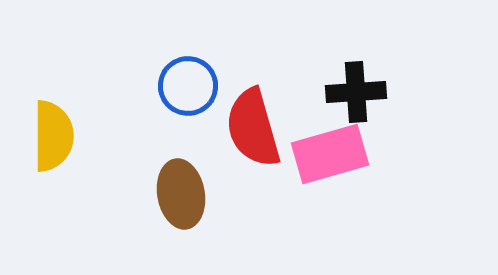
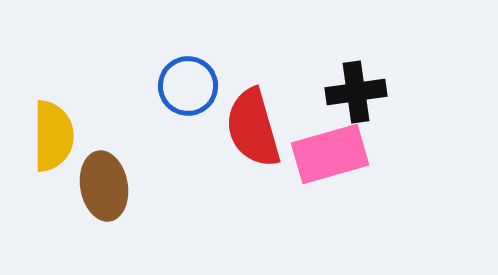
black cross: rotated 4 degrees counterclockwise
brown ellipse: moved 77 px left, 8 px up
